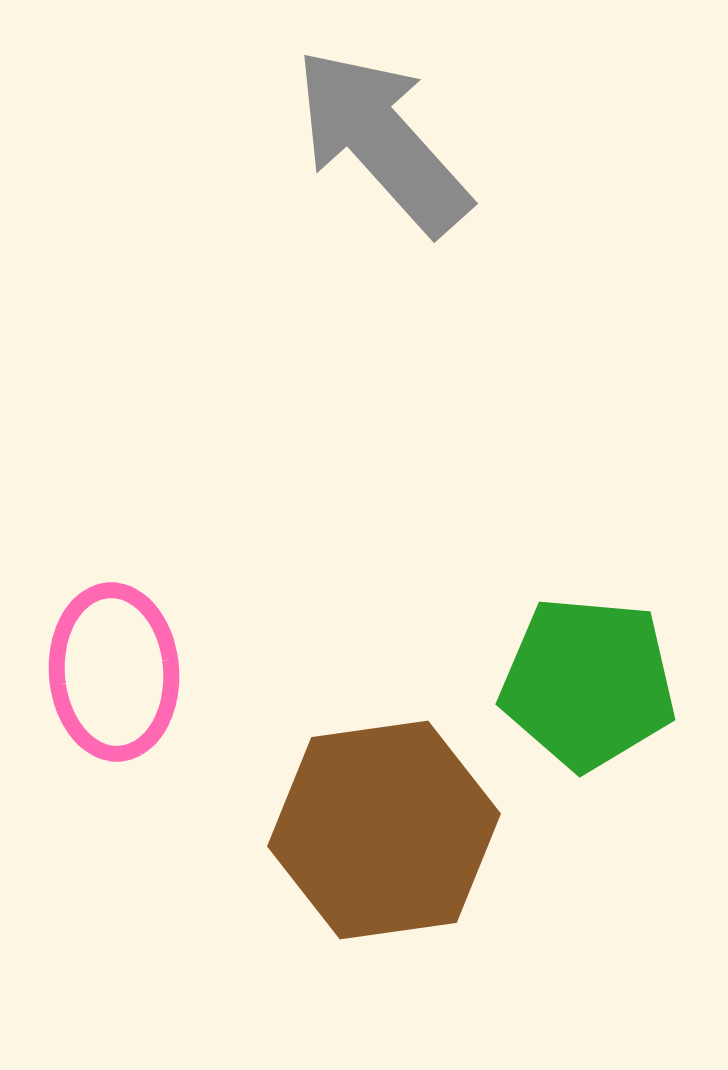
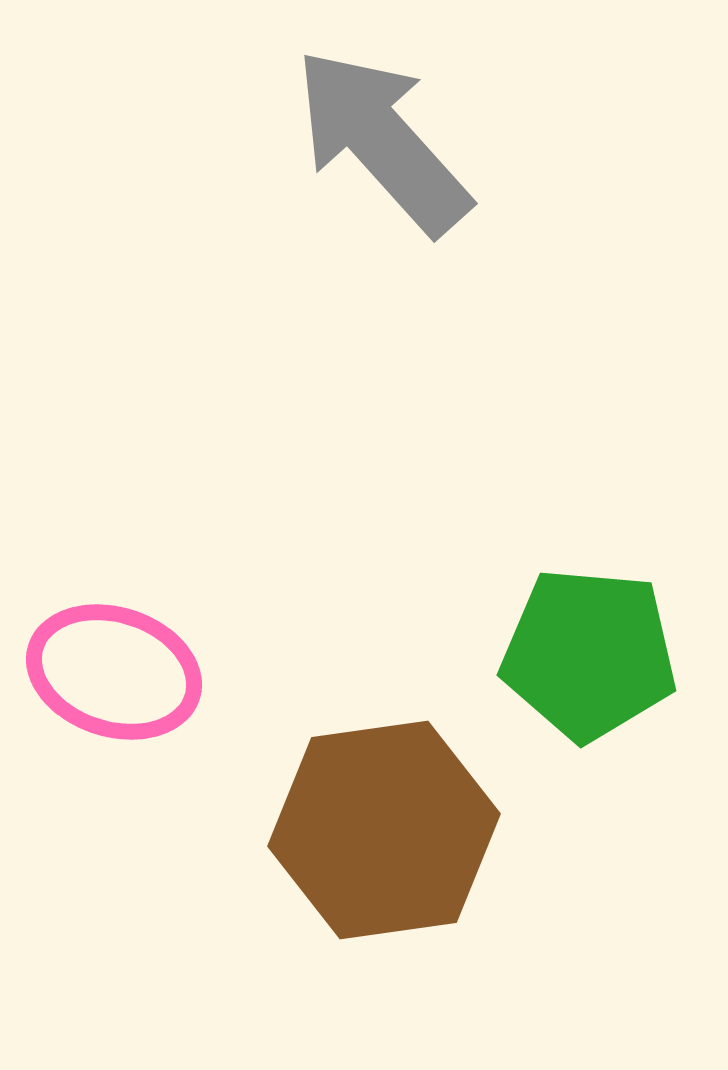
pink ellipse: rotated 68 degrees counterclockwise
green pentagon: moved 1 px right, 29 px up
